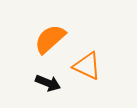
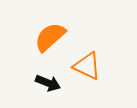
orange semicircle: moved 2 px up
